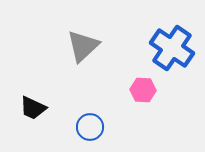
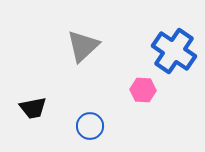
blue cross: moved 2 px right, 3 px down
black trapezoid: rotated 36 degrees counterclockwise
blue circle: moved 1 px up
